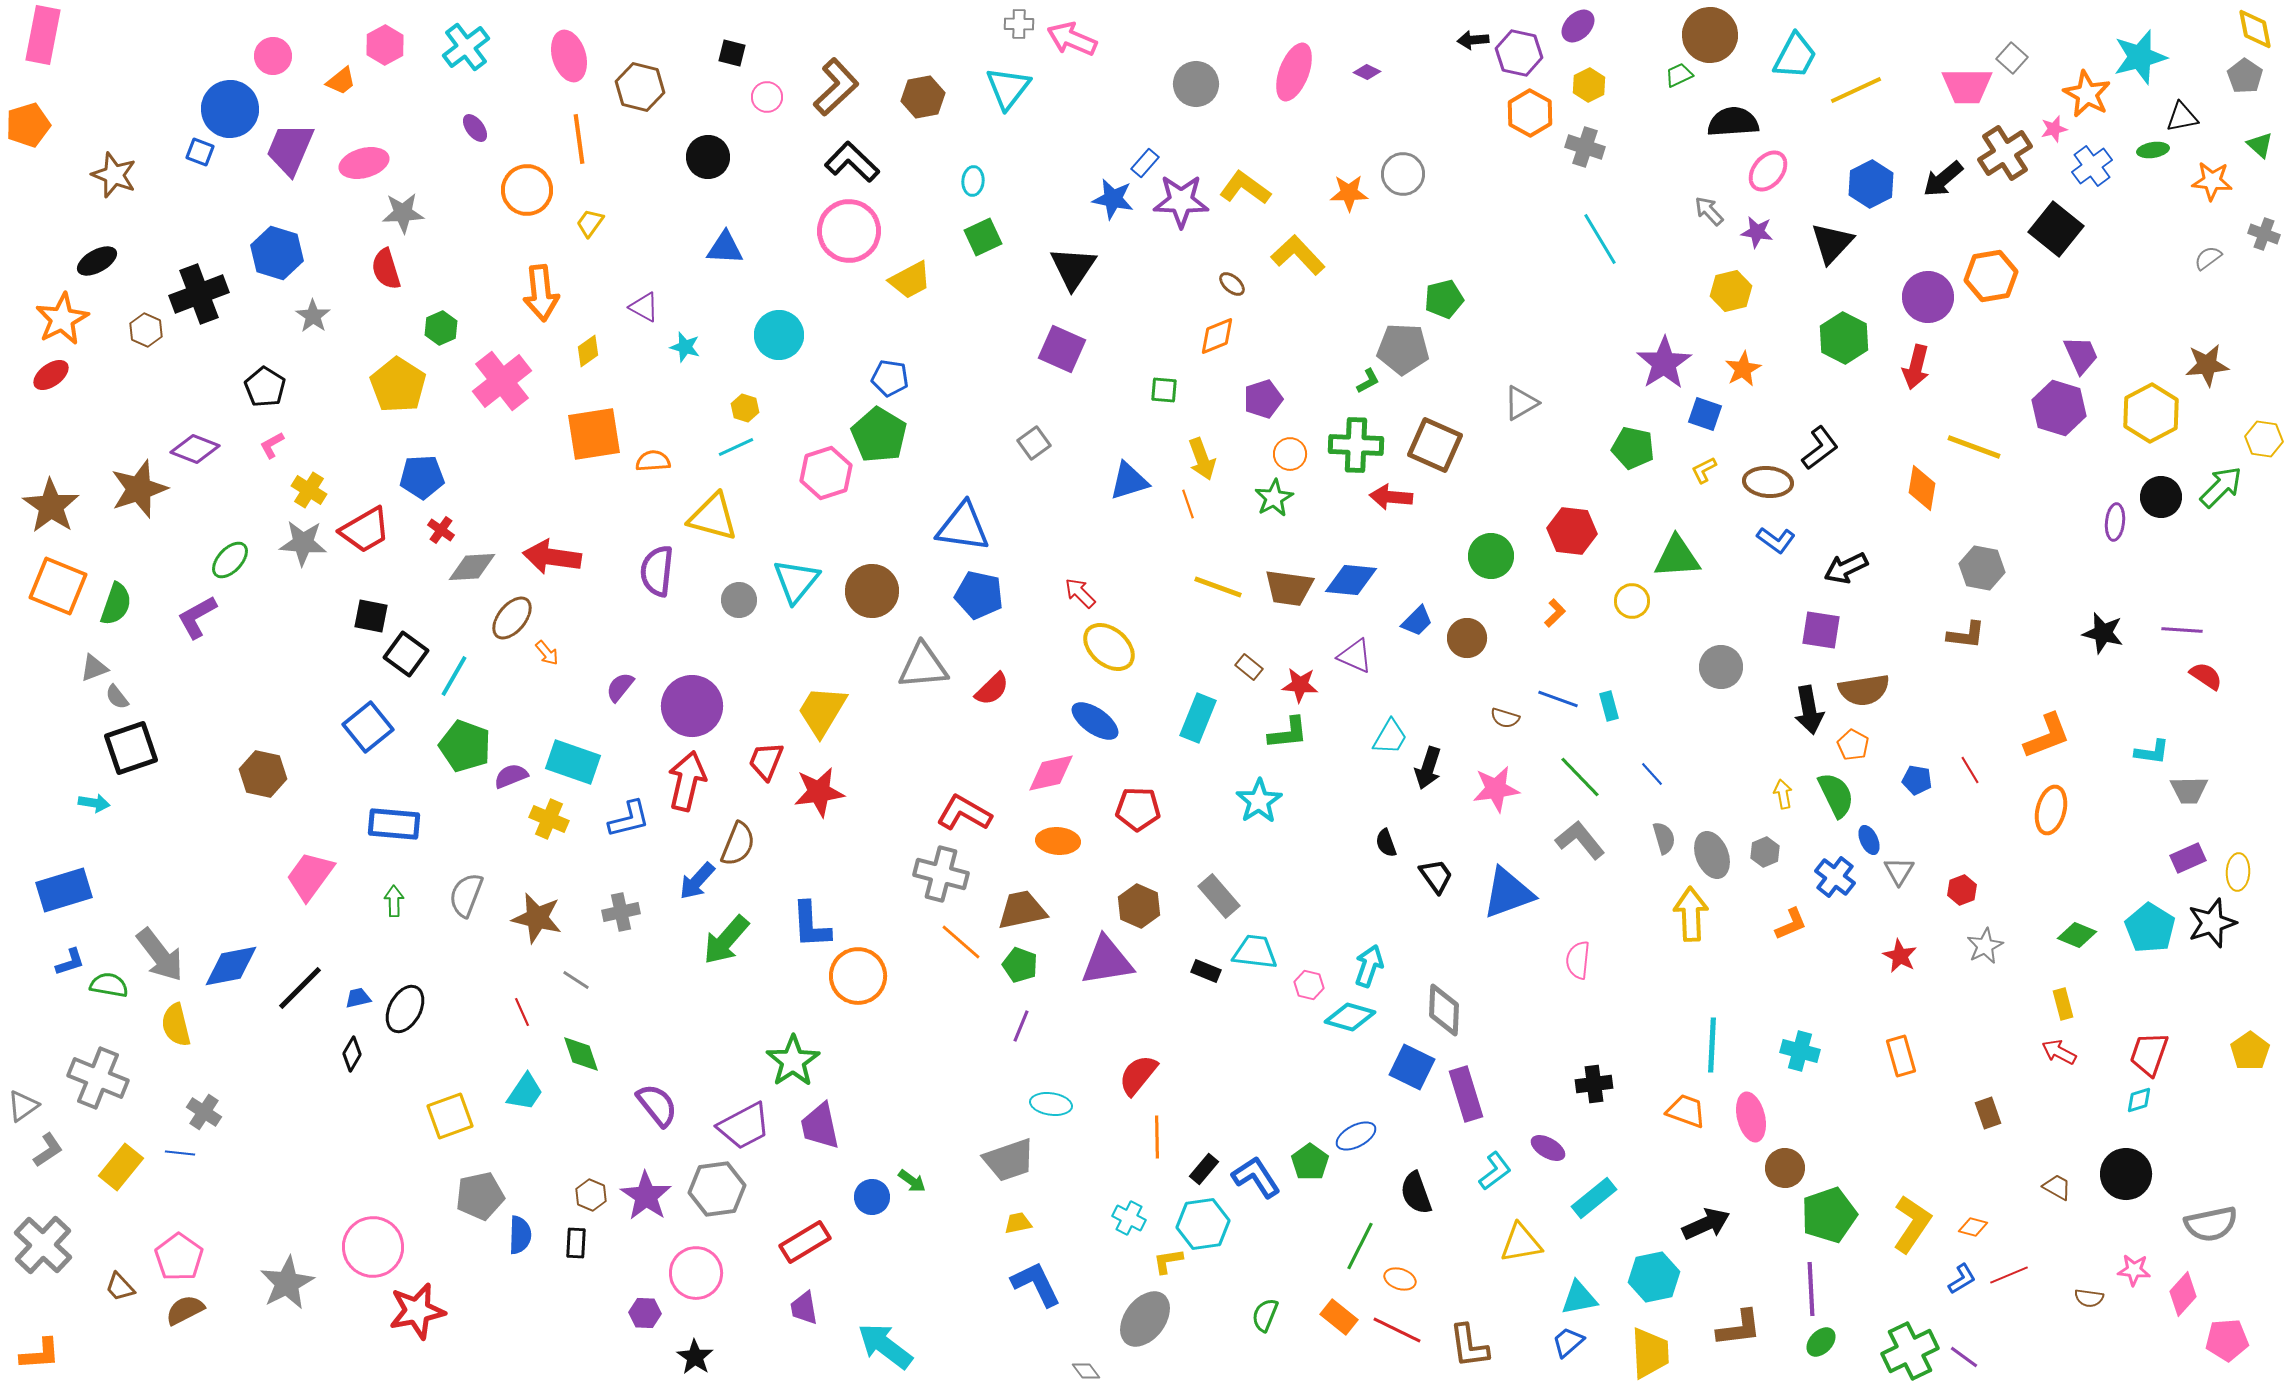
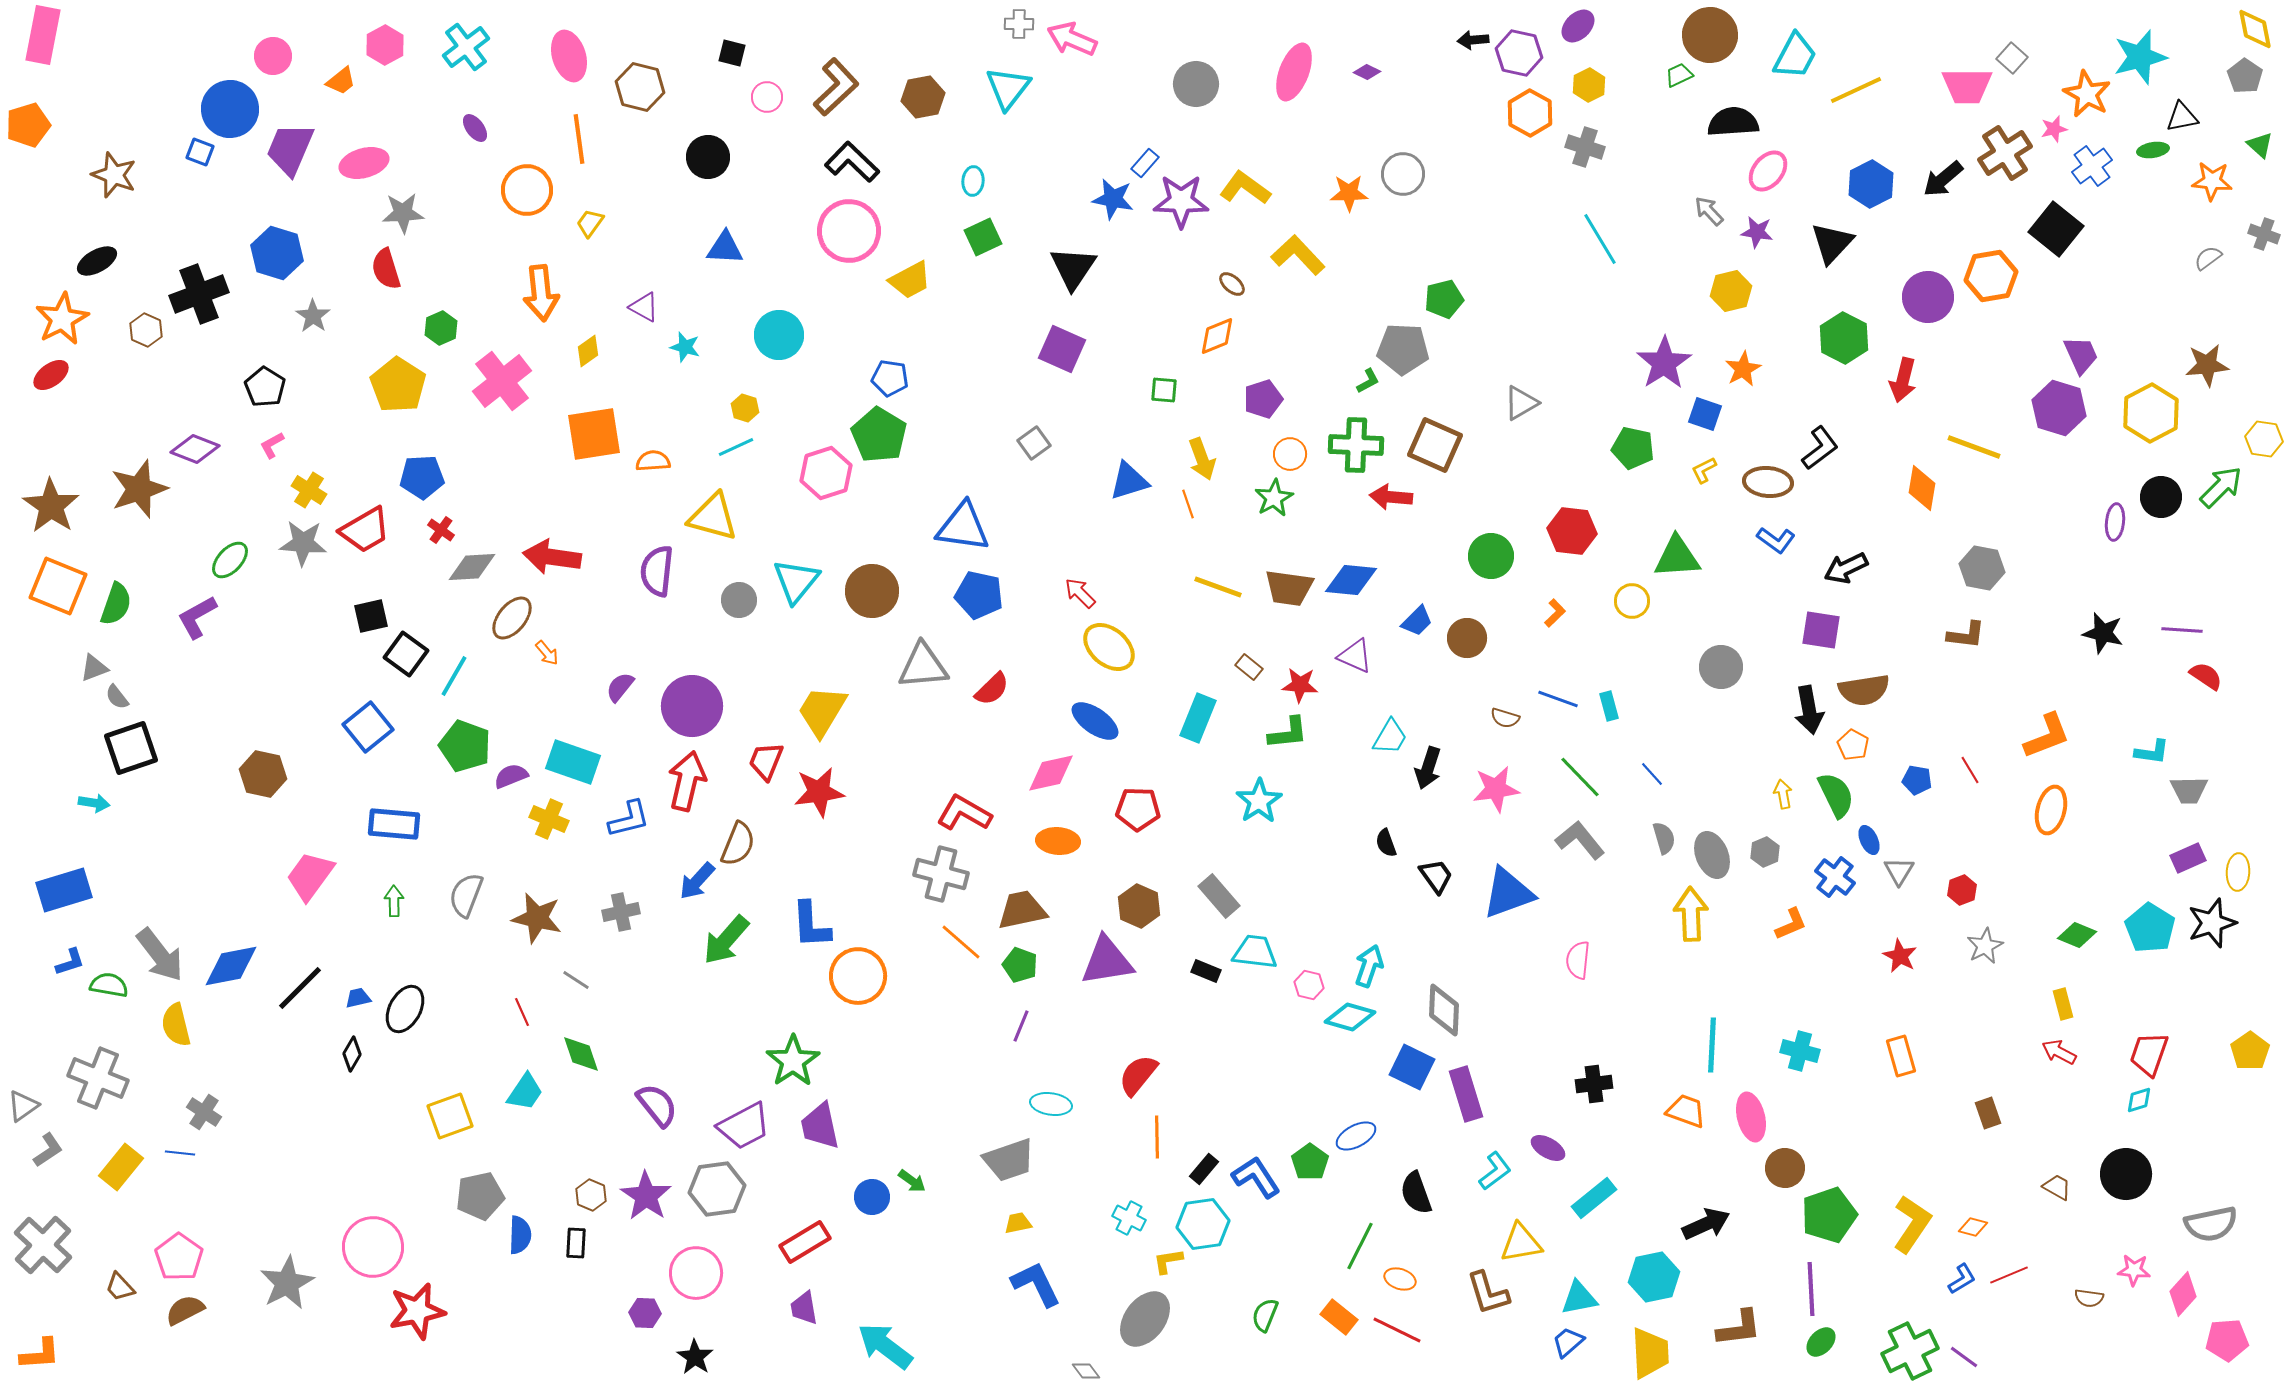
red arrow at (1916, 367): moved 13 px left, 13 px down
black square at (371, 616): rotated 24 degrees counterclockwise
brown L-shape at (1469, 1346): moved 19 px right, 53 px up; rotated 9 degrees counterclockwise
